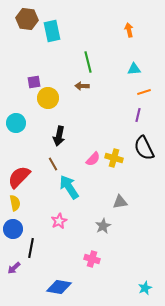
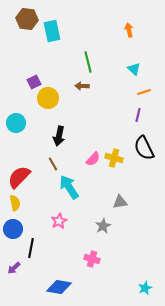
cyan triangle: rotated 48 degrees clockwise
purple square: rotated 16 degrees counterclockwise
